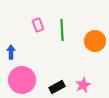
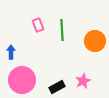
pink star: moved 4 px up
